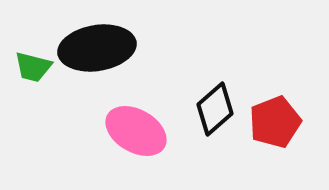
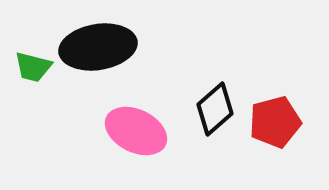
black ellipse: moved 1 px right, 1 px up
red pentagon: rotated 6 degrees clockwise
pink ellipse: rotated 4 degrees counterclockwise
